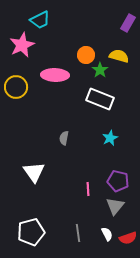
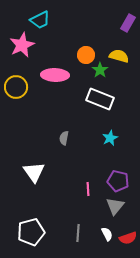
gray line: rotated 12 degrees clockwise
